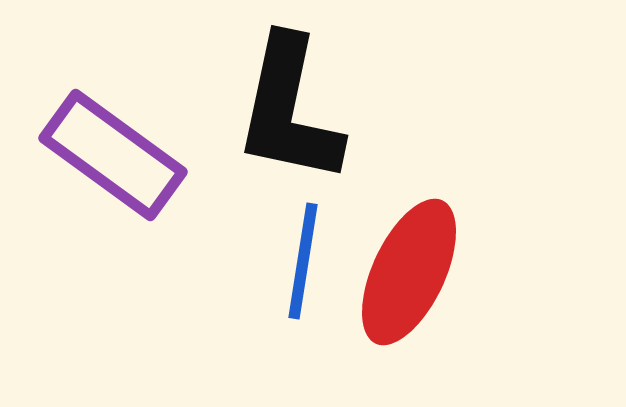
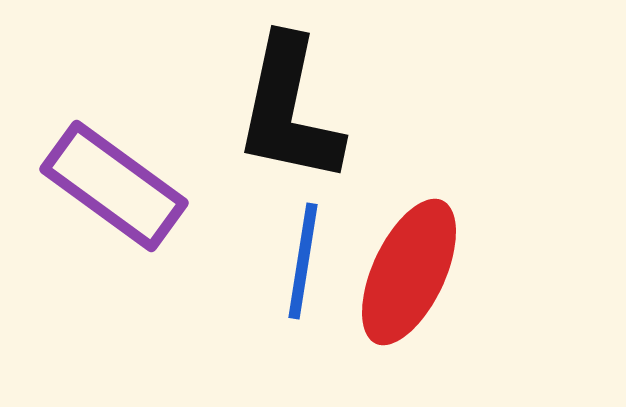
purple rectangle: moved 1 px right, 31 px down
